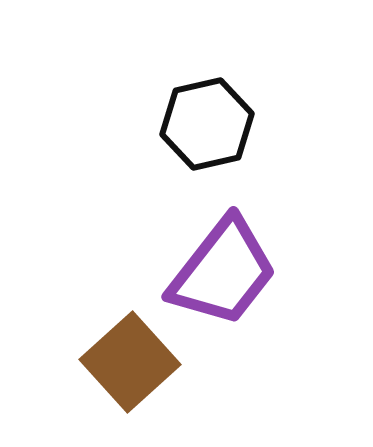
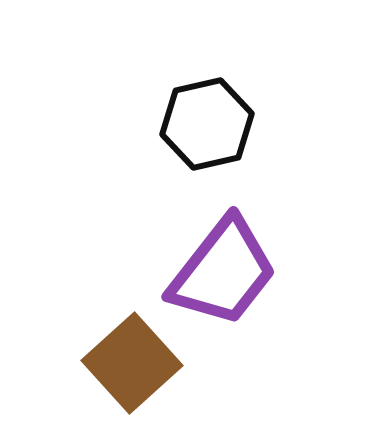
brown square: moved 2 px right, 1 px down
